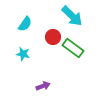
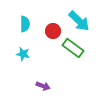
cyan arrow: moved 7 px right, 5 px down
cyan semicircle: rotated 35 degrees counterclockwise
red circle: moved 6 px up
purple arrow: rotated 40 degrees clockwise
